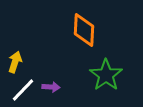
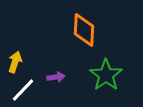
purple arrow: moved 5 px right, 10 px up; rotated 12 degrees counterclockwise
